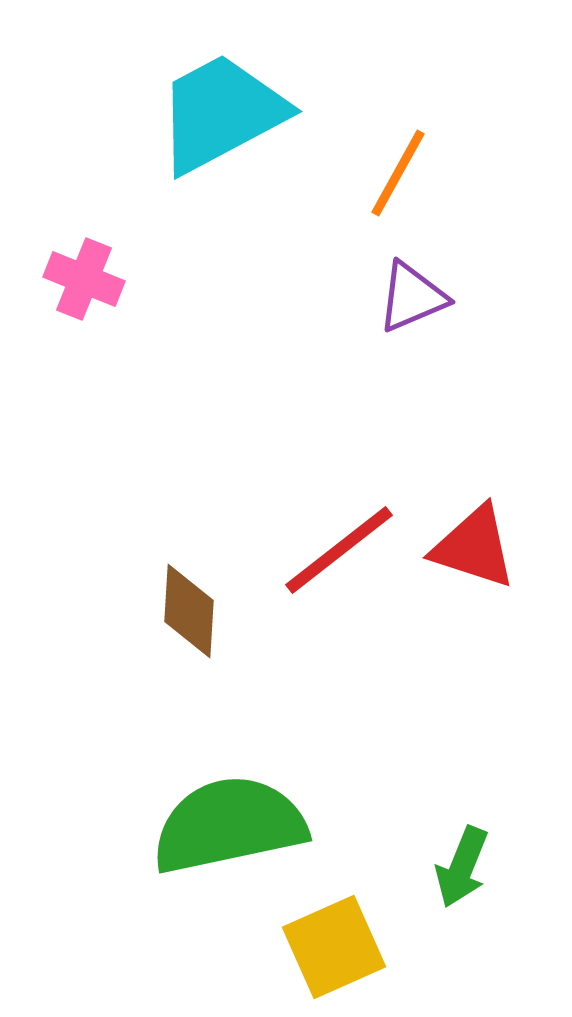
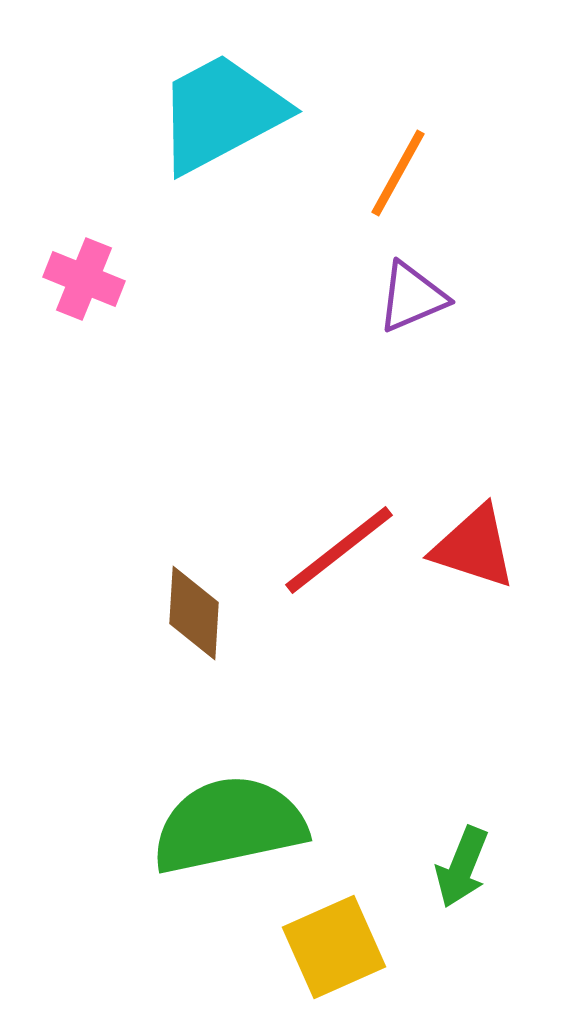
brown diamond: moved 5 px right, 2 px down
